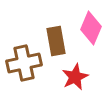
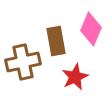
pink diamond: moved 1 px down
brown cross: moved 1 px left, 1 px up
